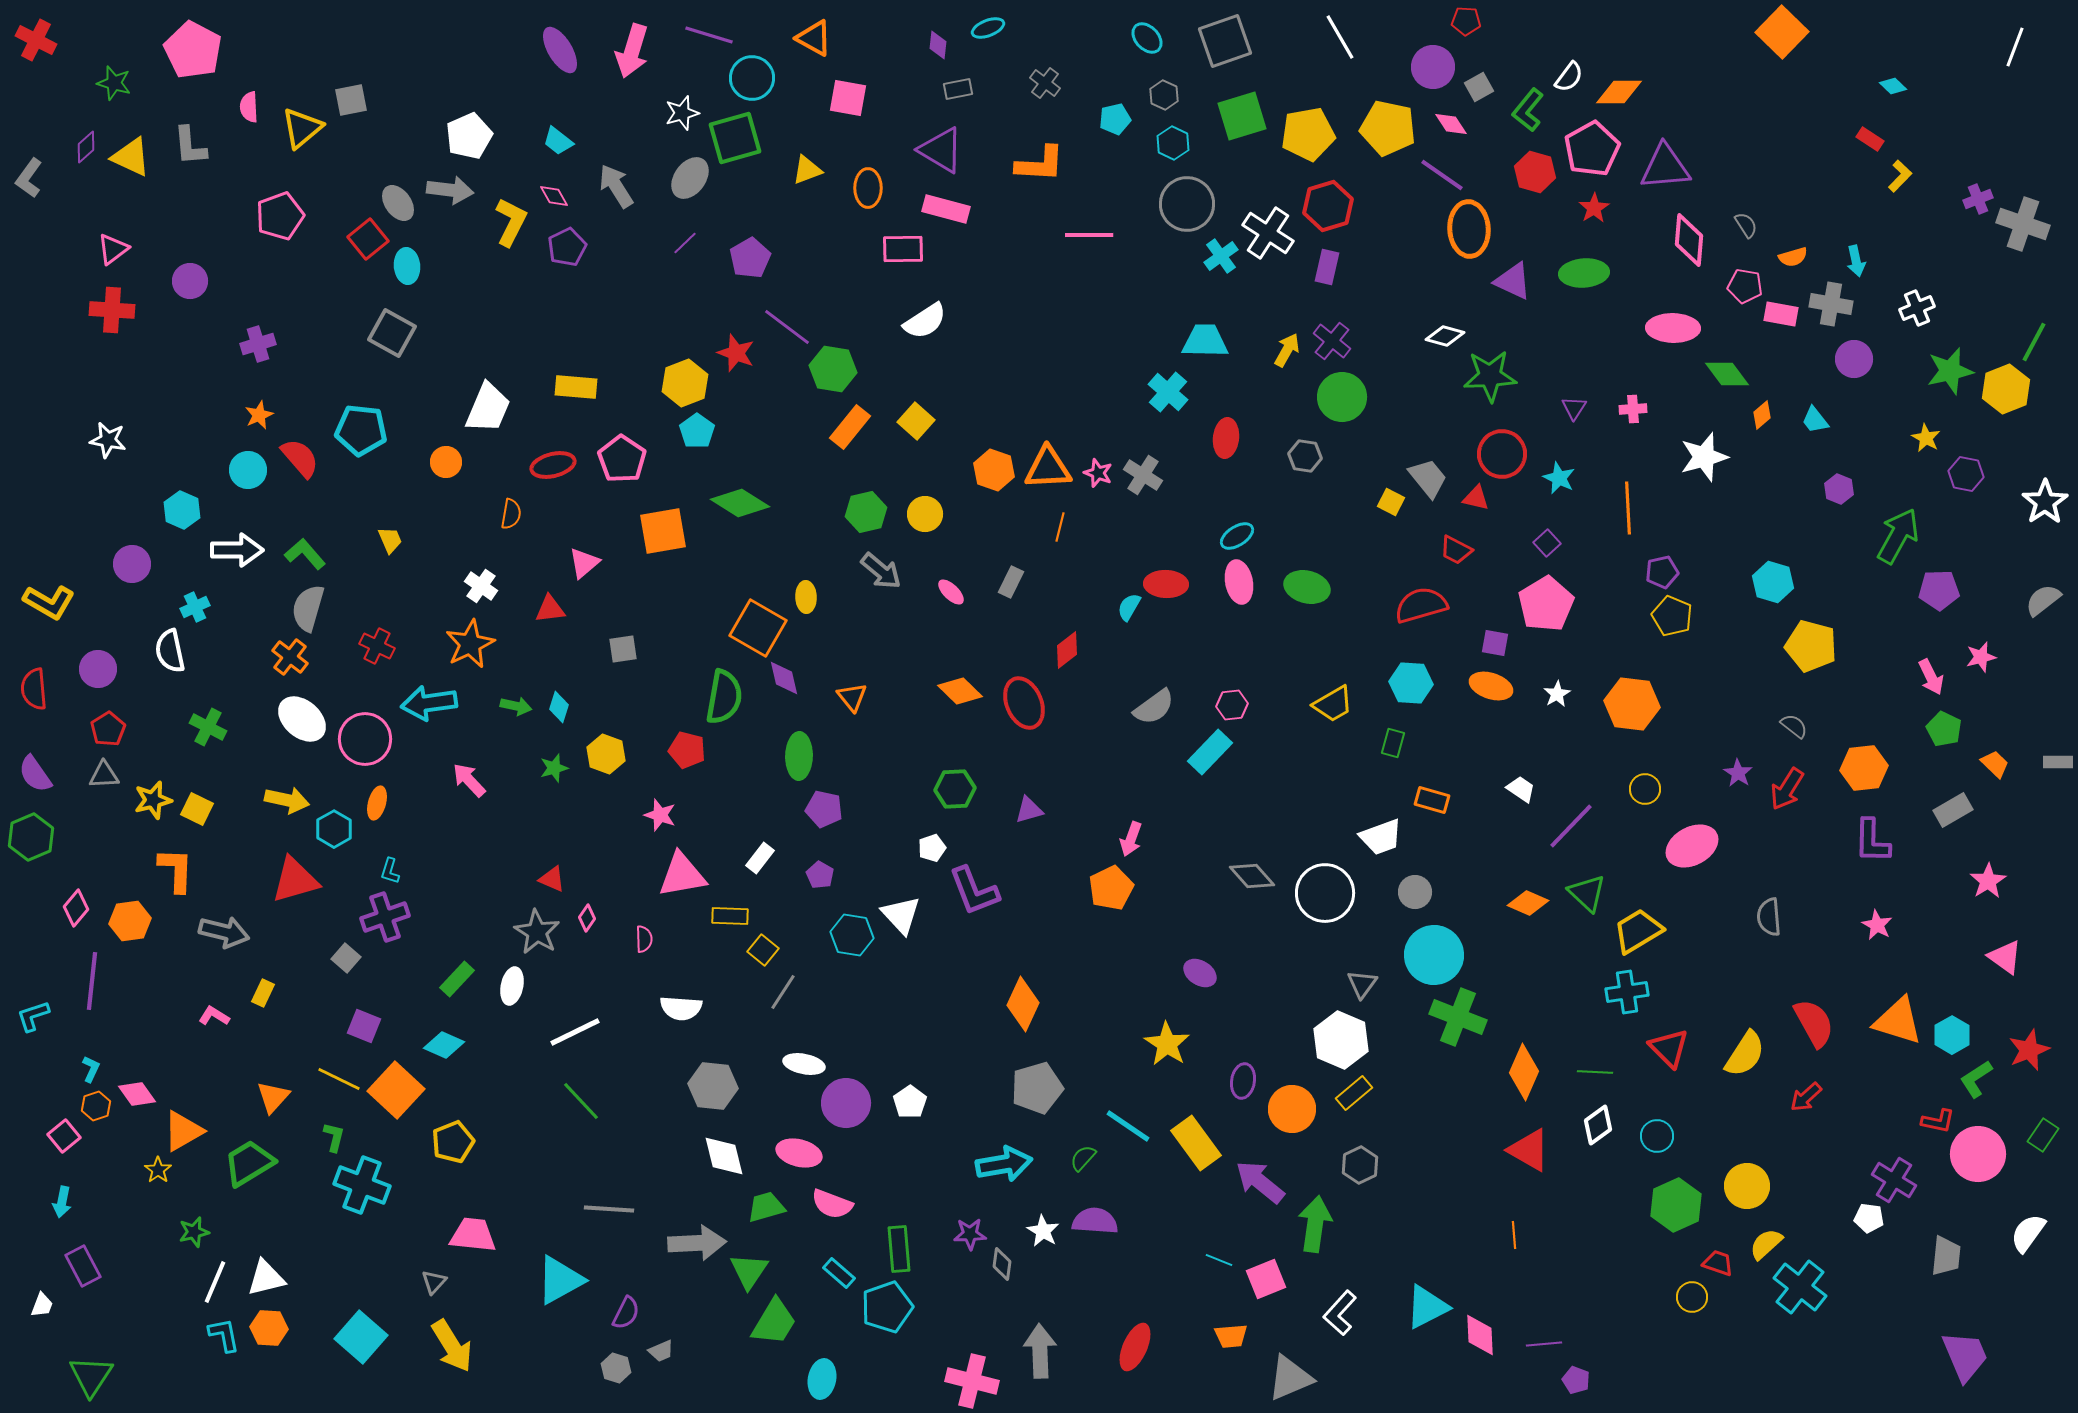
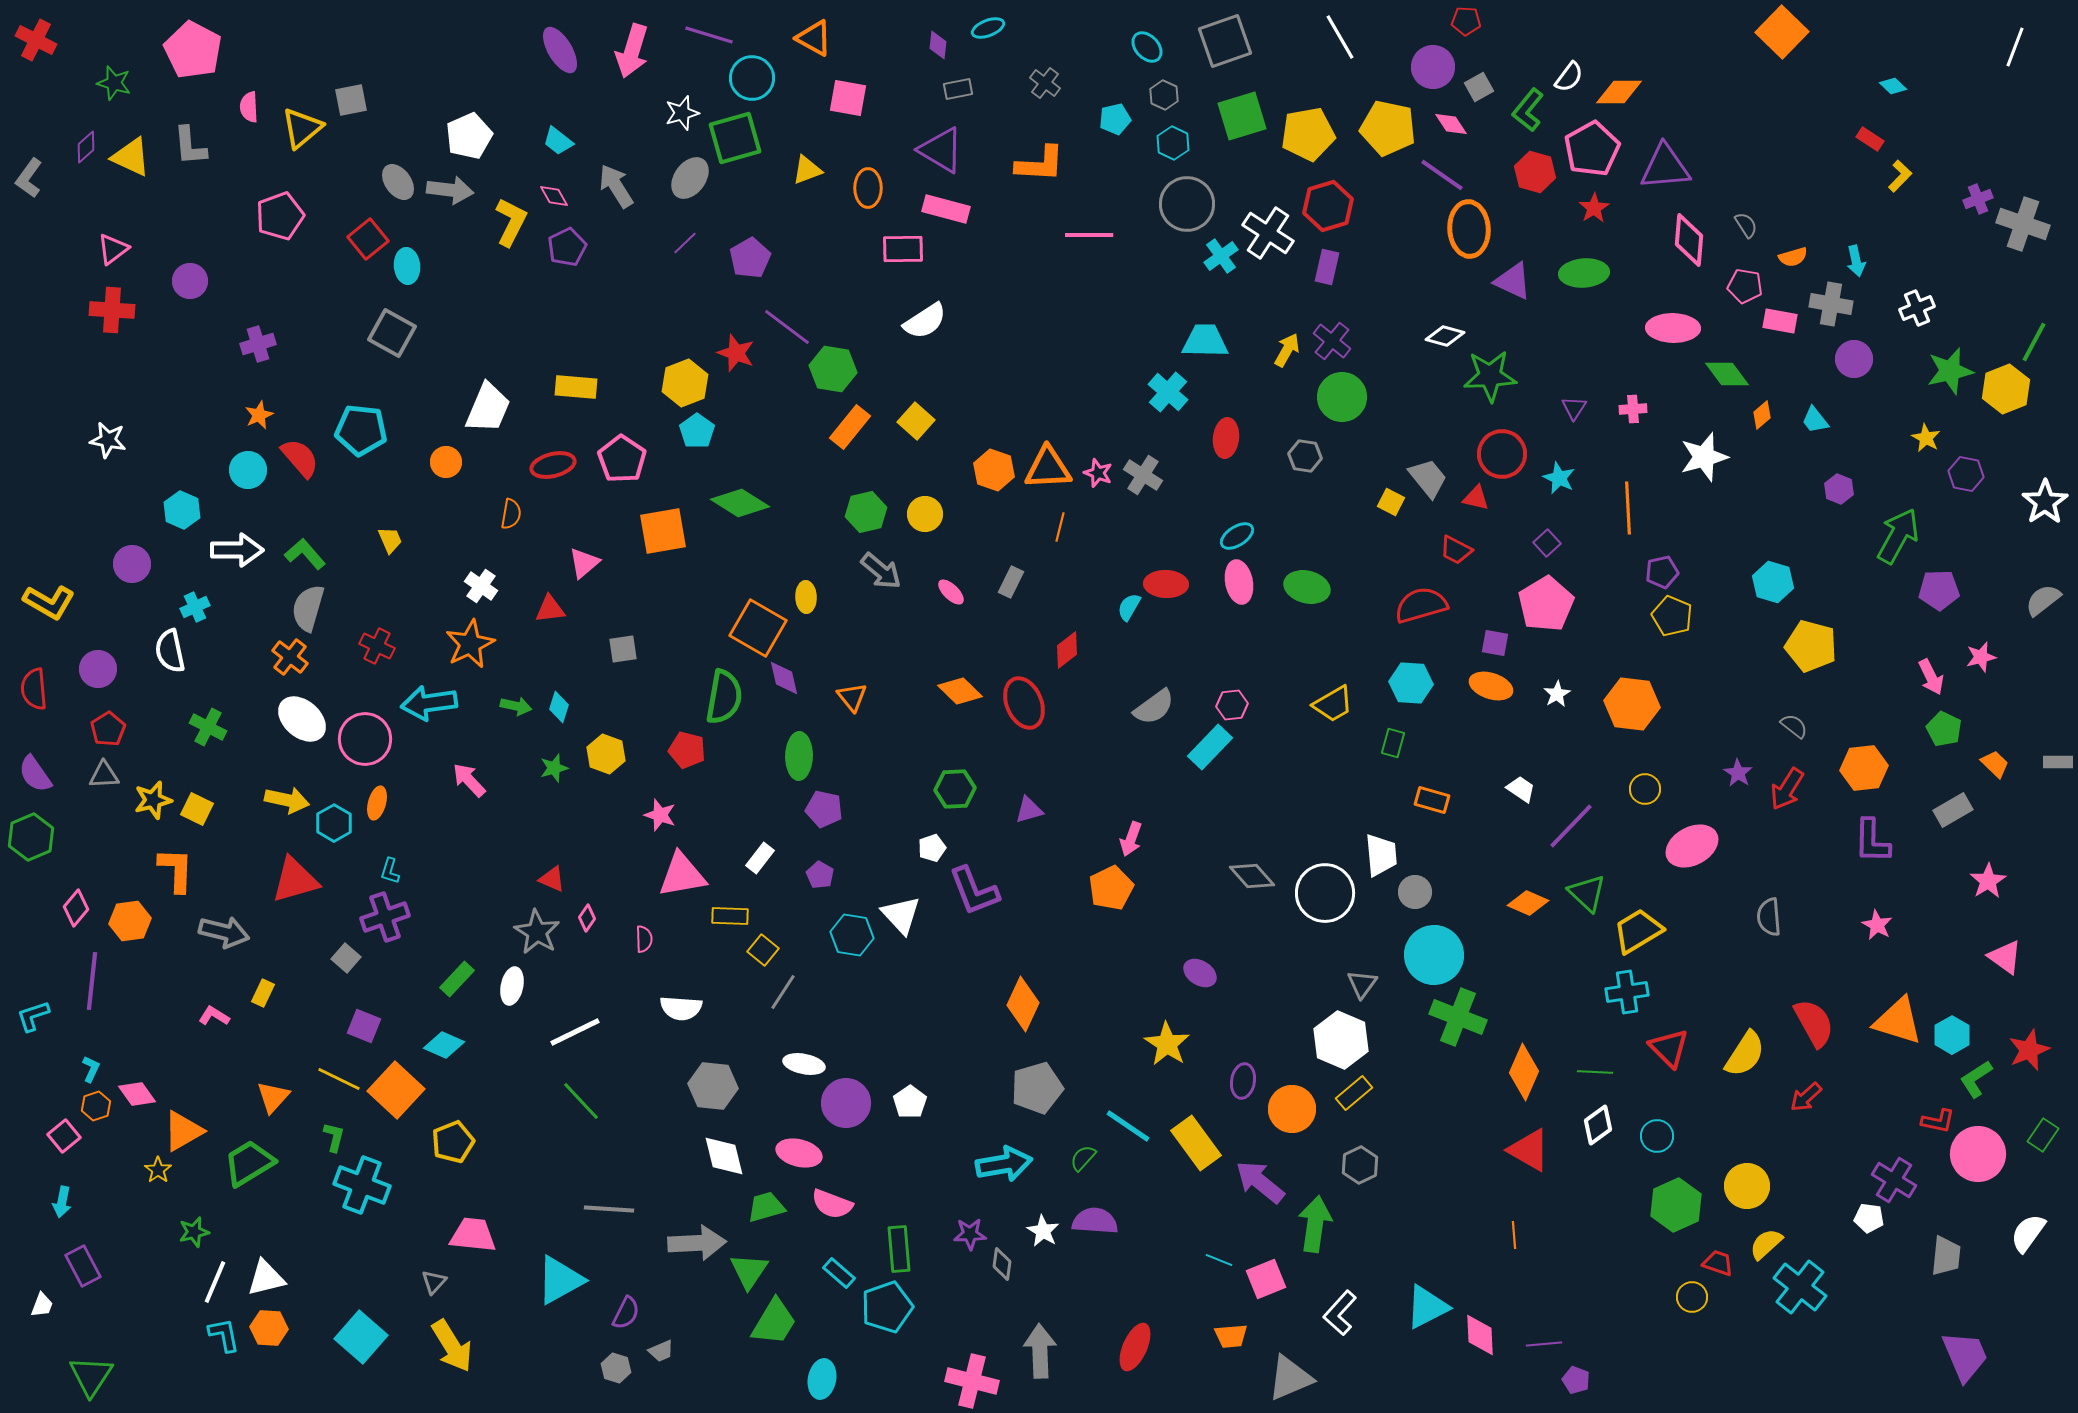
cyan ellipse at (1147, 38): moved 9 px down
gray ellipse at (398, 203): moved 21 px up
pink rectangle at (1781, 314): moved 1 px left, 7 px down
cyan rectangle at (1210, 752): moved 5 px up
cyan hexagon at (334, 829): moved 6 px up
white trapezoid at (1381, 837): moved 18 px down; rotated 75 degrees counterclockwise
